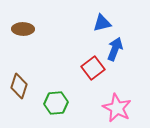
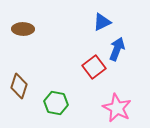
blue triangle: moved 1 px up; rotated 12 degrees counterclockwise
blue arrow: moved 2 px right
red square: moved 1 px right, 1 px up
green hexagon: rotated 15 degrees clockwise
